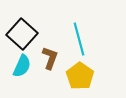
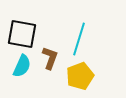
black square: rotated 32 degrees counterclockwise
cyan line: rotated 32 degrees clockwise
yellow pentagon: rotated 16 degrees clockwise
